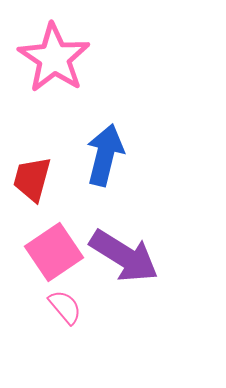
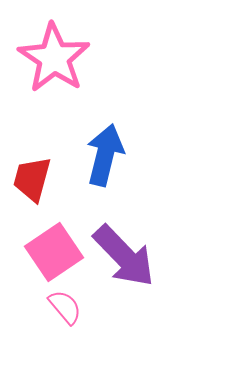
purple arrow: rotated 14 degrees clockwise
